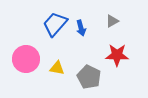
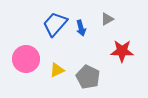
gray triangle: moved 5 px left, 2 px up
red star: moved 5 px right, 4 px up
yellow triangle: moved 2 px down; rotated 35 degrees counterclockwise
gray pentagon: moved 1 px left
